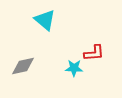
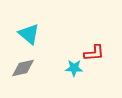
cyan triangle: moved 16 px left, 14 px down
gray diamond: moved 2 px down
